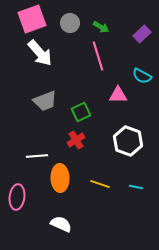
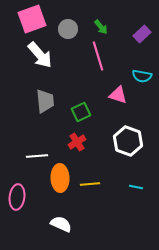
gray circle: moved 2 px left, 6 px down
green arrow: rotated 21 degrees clockwise
white arrow: moved 2 px down
cyan semicircle: rotated 18 degrees counterclockwise
pink triangle: rotated 18 degrees clockwise
gray trapezoid: rotated 75 degrees counterclockwise
red cross: moved 1 px right, 2 px down
yellow line: moved 10 px left; rotated 24 degrees counterclockwise
